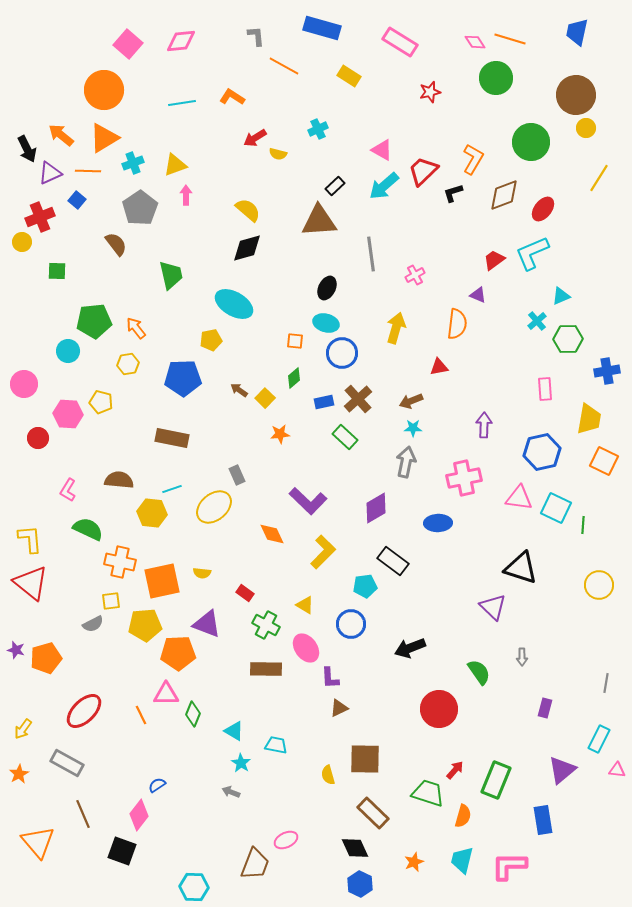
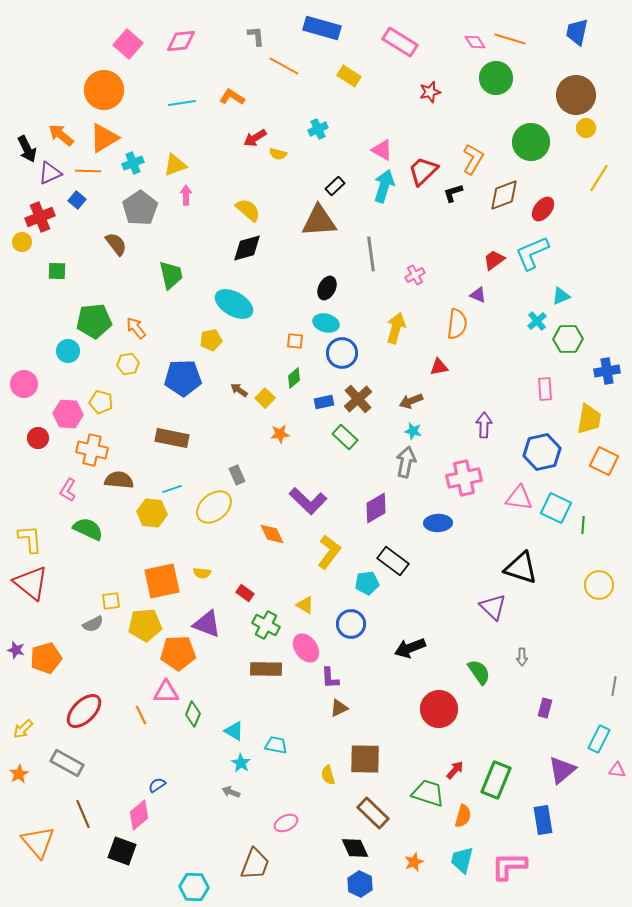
cyan arrow at (384, 186): rotated 148 degrees clockwise
cyan star at (413, 428): moved 3 px down; rotated 12 degrees clockwise
yellow L-shape at (323, 552): moved 6 px right; rotated 8 degrees counterclockwise
orange cross at (120, 562): moved 28 px left, 112 px up
cyan pentagon at (365, 586): moved 2 px right, 3 px up
gray line at (606, 683): moved 8 px right, 3 px down
pink triangle at (166, 694): moved 2 px up
yellow arrow at (23, 729): rotated 10 degrees clockwise
pink diamond at (139, 815): rotated 12 degrees clockwise
pink ellipse at (286, 840): moved 17 px up
